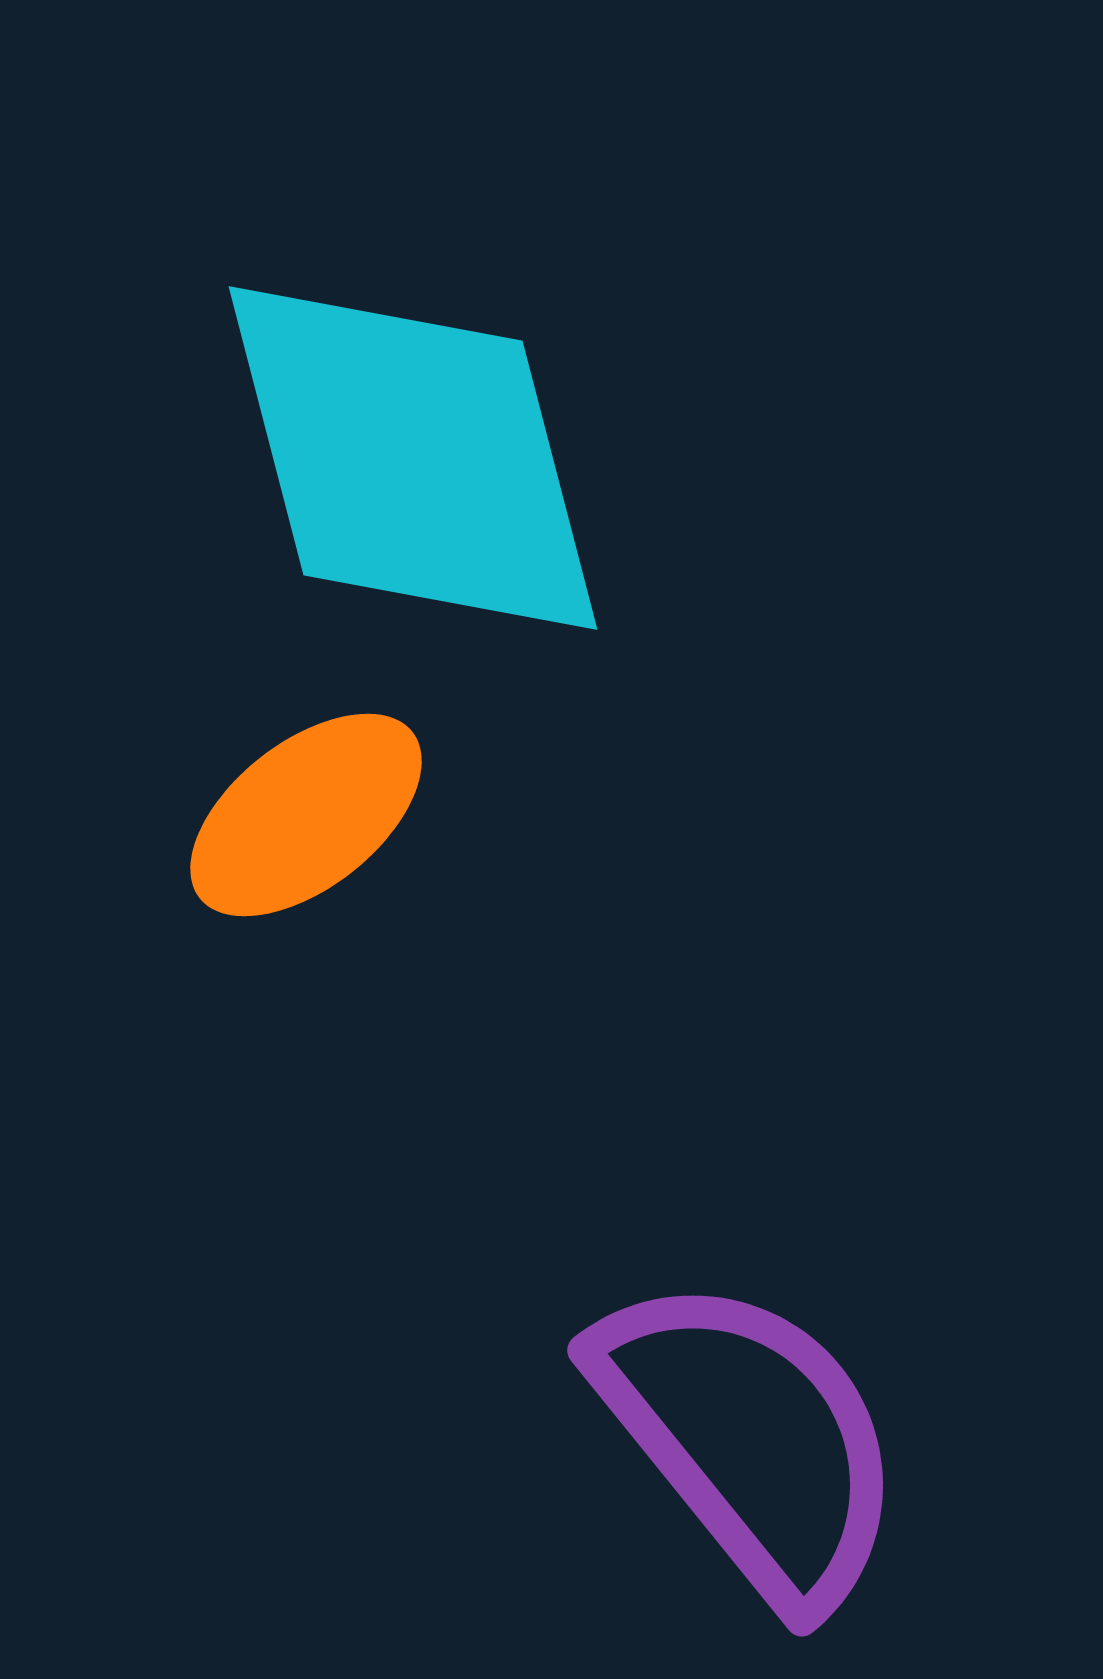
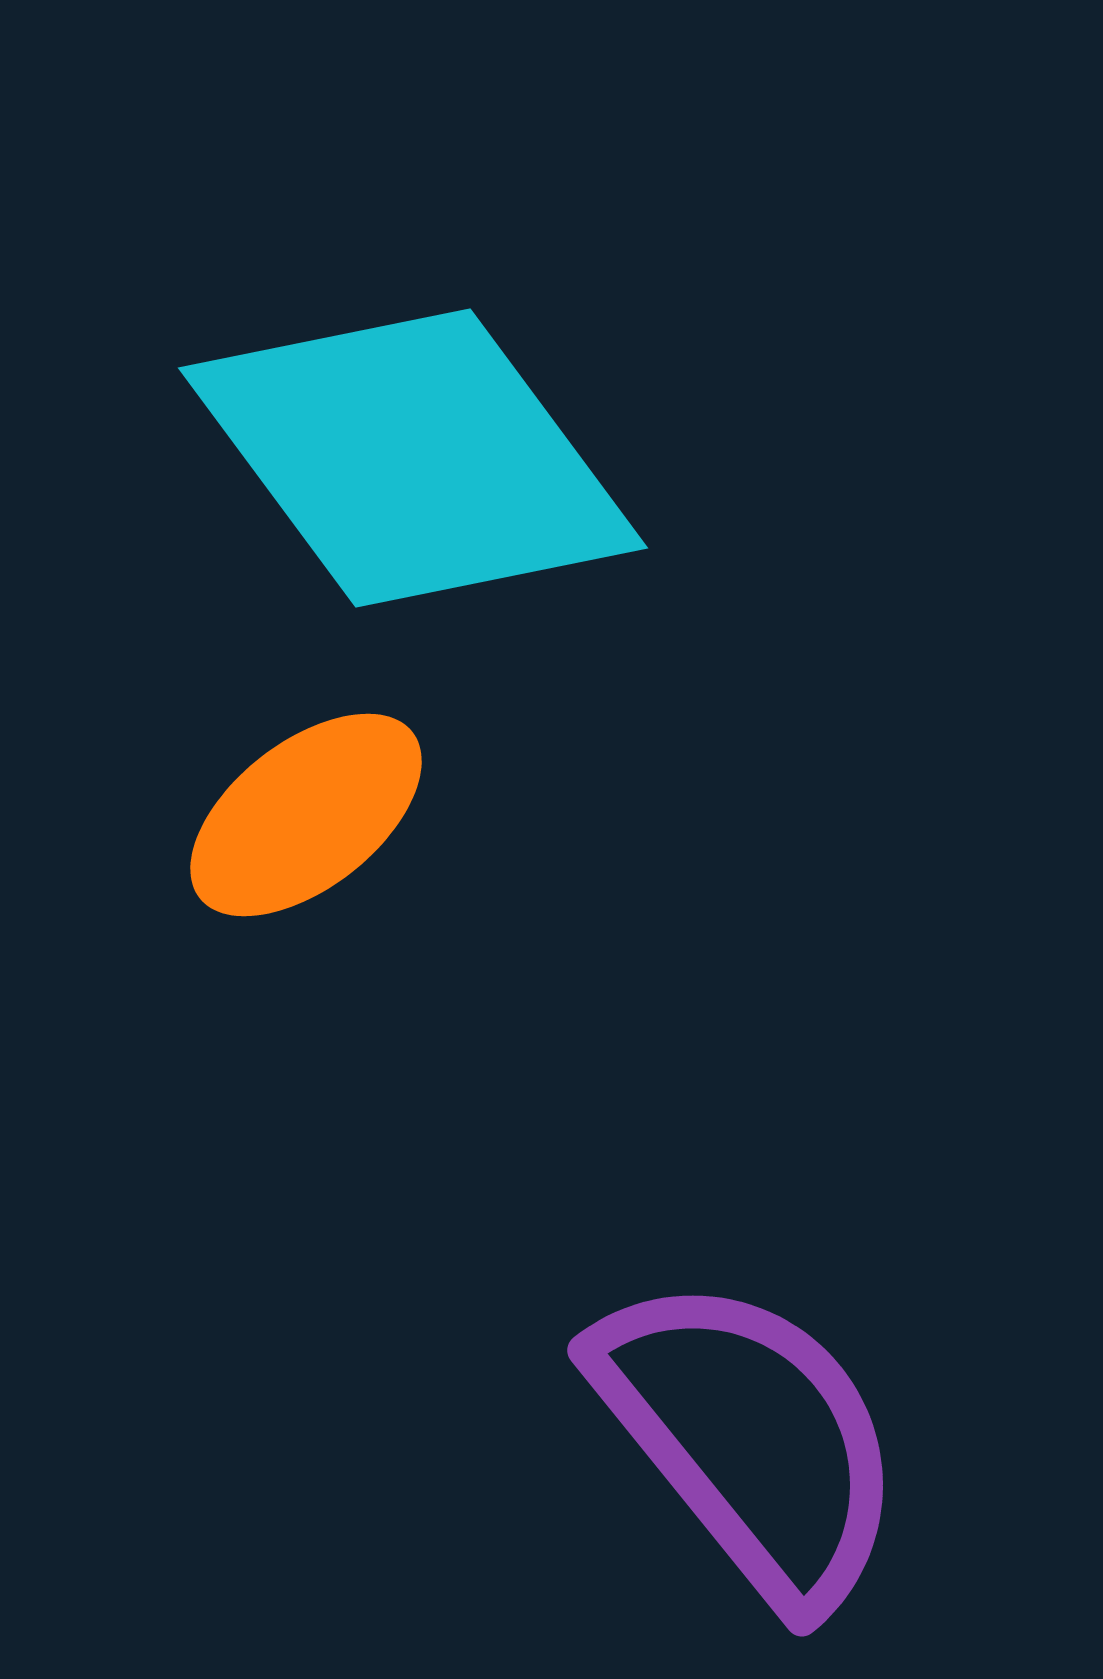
cyan diamond: rotated 22 degrees counterclockwise
